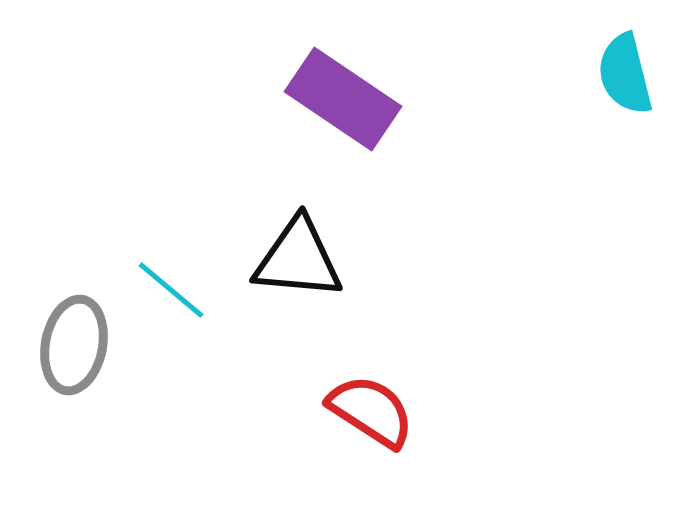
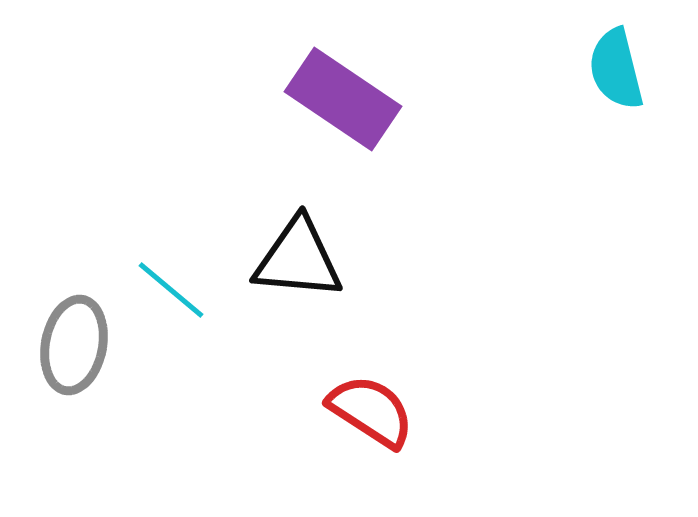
cyan semicircle: moved 9 px left, 5 px up
